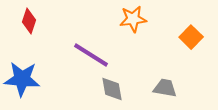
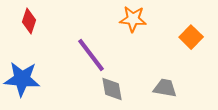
orange star: rotated 12 degrees clockwise
purple line: rotated 21 degrees clockwise
